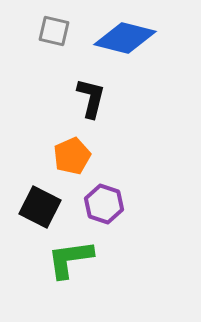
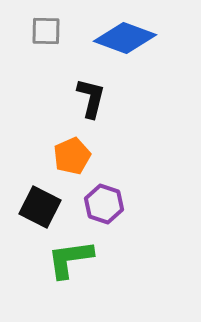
gray square: moved 8 px left; rotated 12 degrees counterclockwise
blue diamond: rotated 6 degrees clockwise
